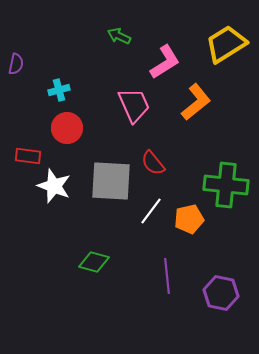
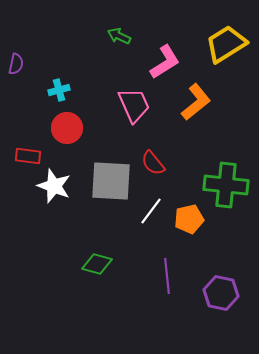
green diamond: moved 3 px right, 2 px down
